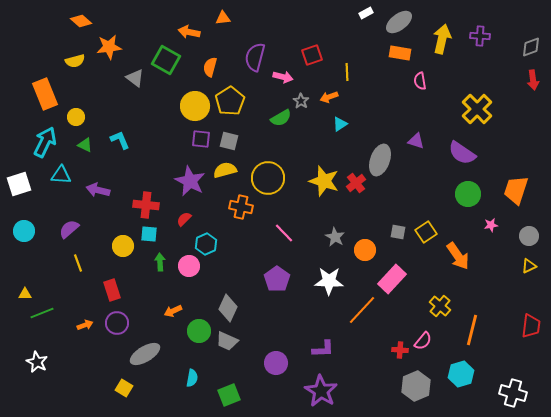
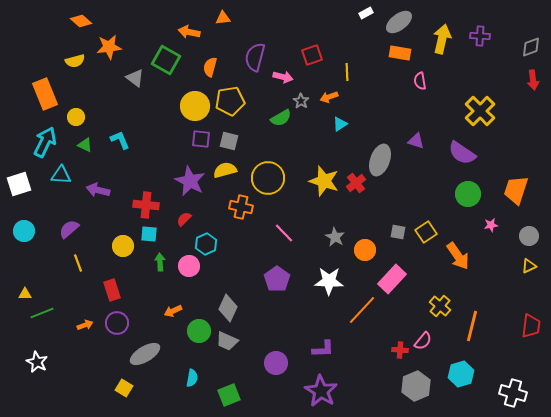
yellow pentagon at (230, 101): rotated 24 degrees clockwise
yellow cross at (477, 109): moved 3 px right, 2 px down
orange line at (472, 330): moved 4 px up
